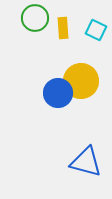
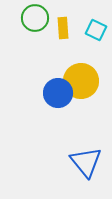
blue triangle: rotated 36 degrees clockwise
